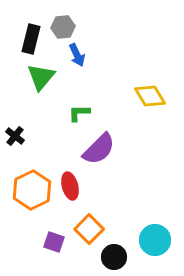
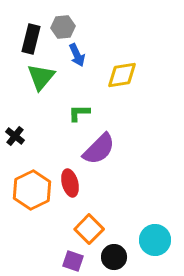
yellow diamond: moved 28 px left, 21 px up; rotated 68 degrees counterclockwise
red ellipse: moved 3 px up
purple square: moved 19 px right, 19 px down
